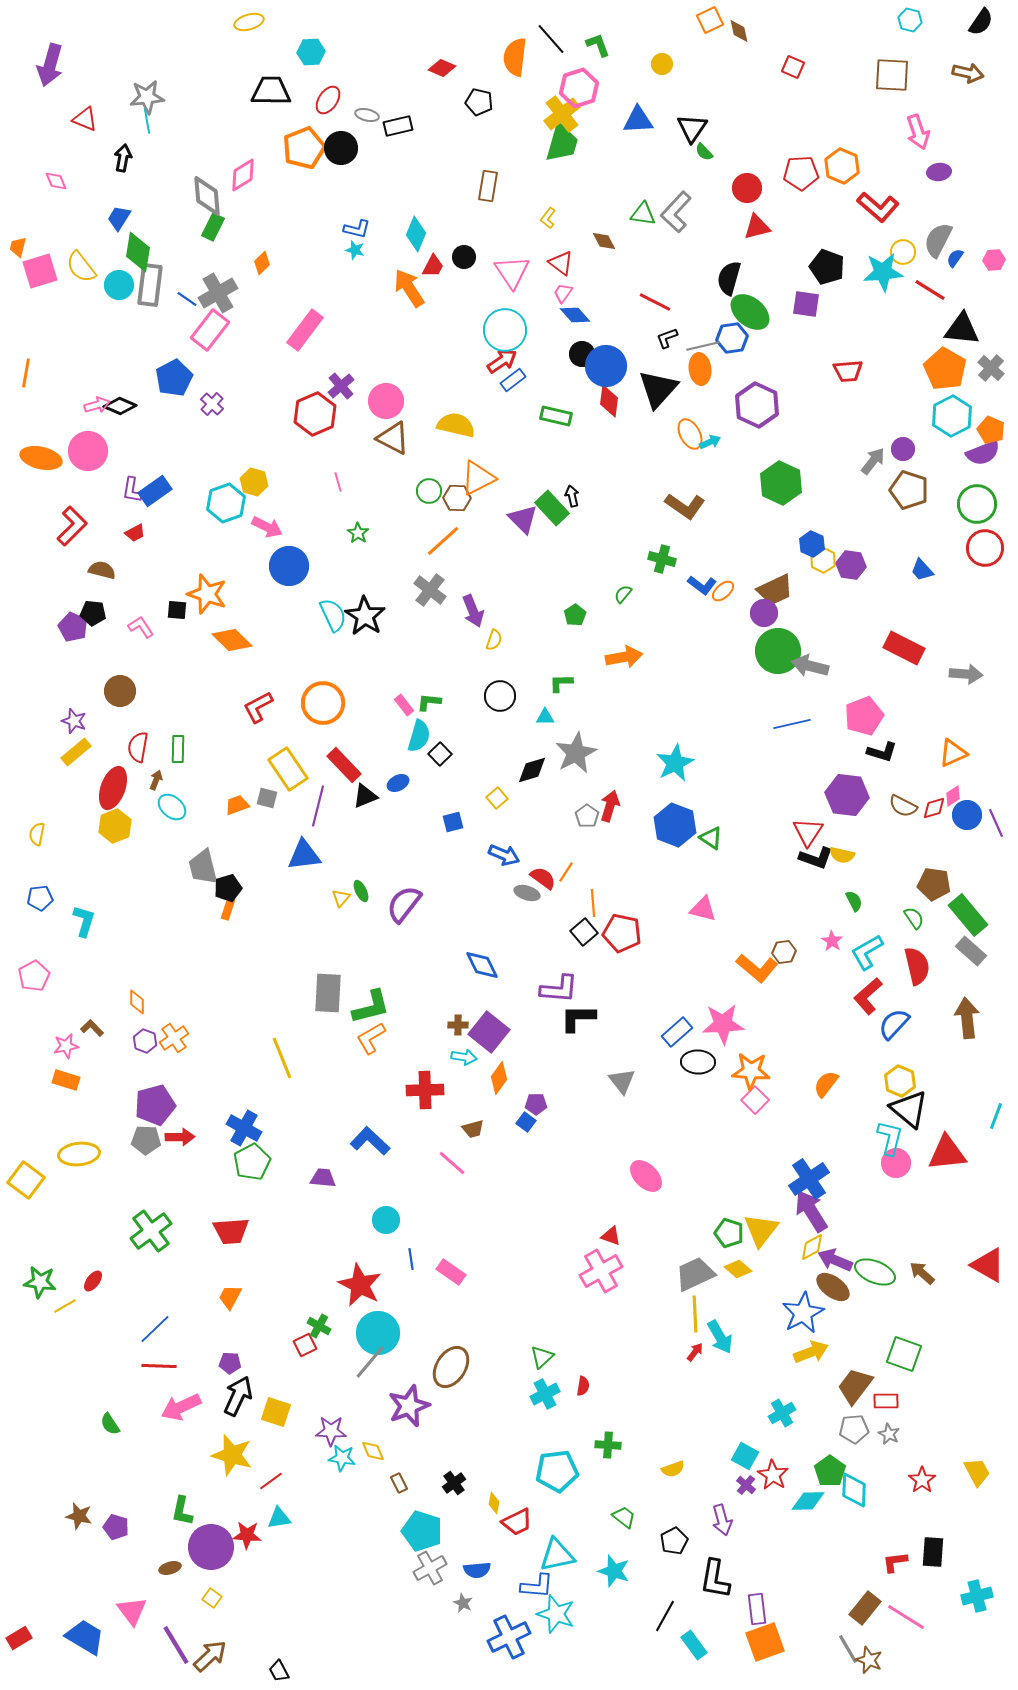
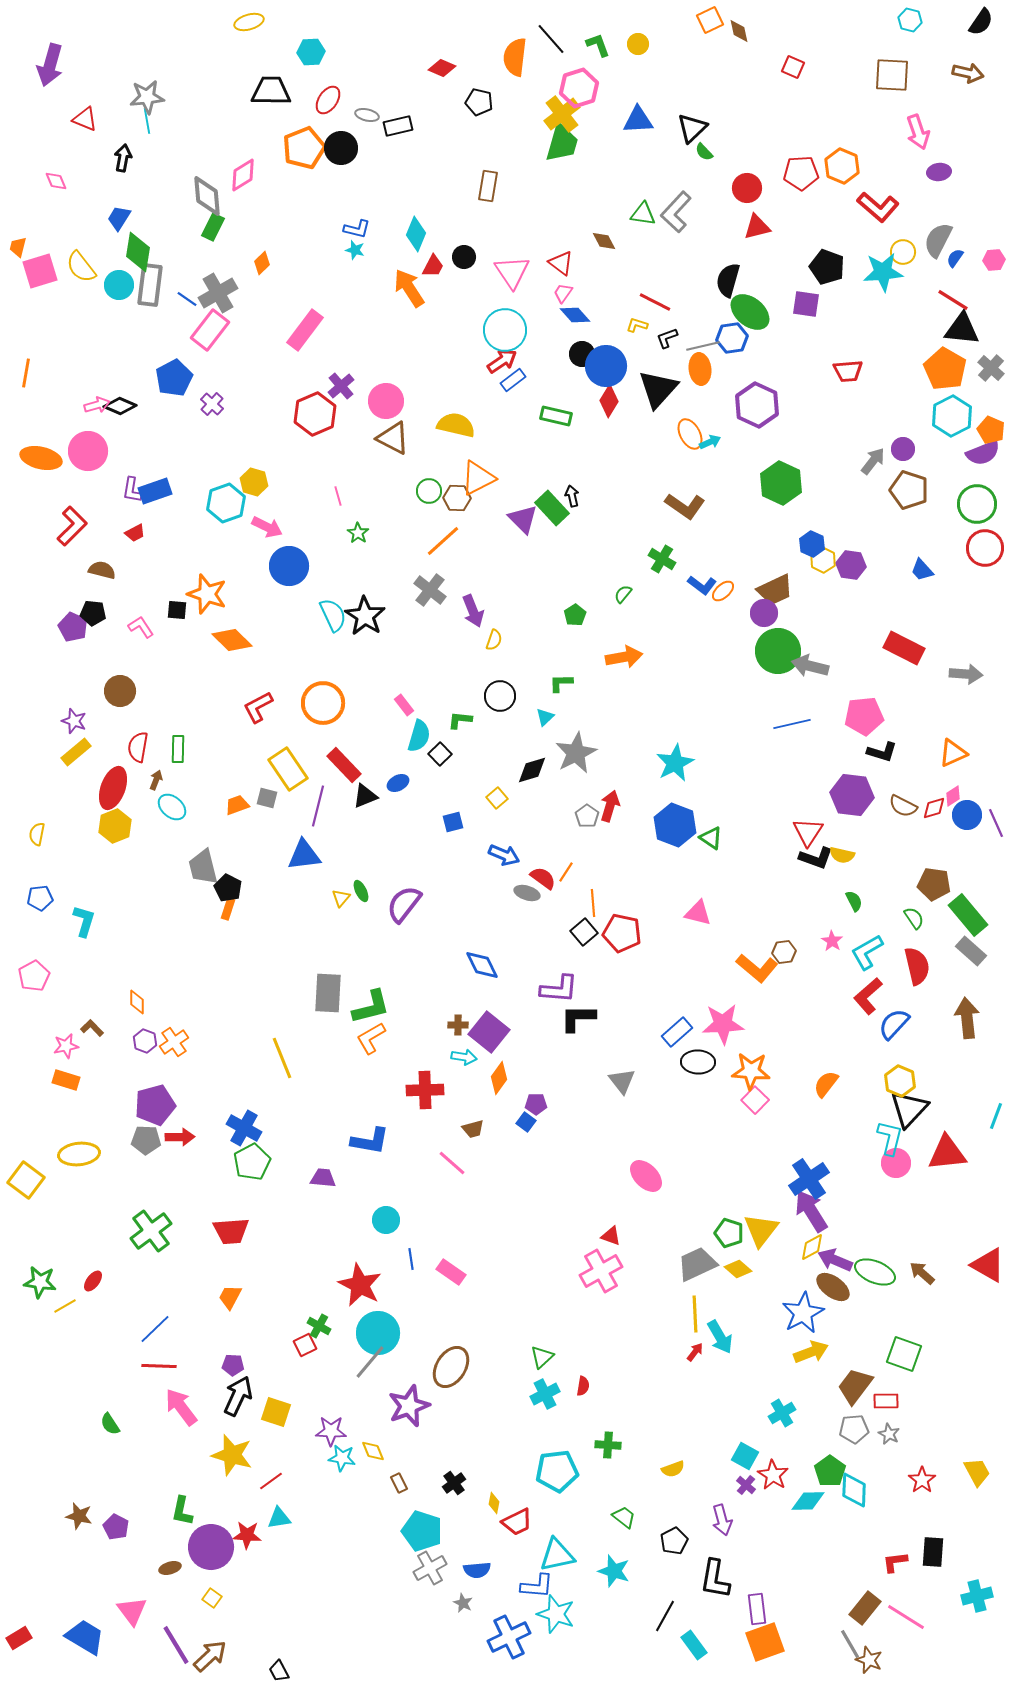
yellow circle at (662, 64): moved 24 px left, 20 px up
black triangle at (692, 128): rotated 12 degrees clockwise
yellow L-shape at (548, 218): moved 89 px right, 107 px down; rotated 70 degrees clockwise
black semicircle at (729, 278): moved 1 px left, 2 px down
red line at (930, 290): moved 23 px right, 10 px down
red diamond at (609, 401): rotated 24 degrees clockwise
pink line at (338, 482): moved 14 px down
blue rectangle at (155, 491): rotated 16 degrees clockwise
green cross at (662, 559): rotated 16 degrees clockwise
green L-shape at (429, 702): moved 31 px right, 18 px down
pink pentagon at (864, 716): rotated 15 degrees clockwise
cyan triangle at (545, 717): rotated 42 degrees counterclockwise
purple hexagon at (847, 795): moved 5 px right
black pentagon at (228, 888): rotated 28 degrees counterclockwise
pink triangle at (703, 909): moved 5 px left, 4 px down
orange cross at (174, 1038): moved 4 px down
black triangle at (909, 1109): rotated 33 degrees clockwise
blue L-shape at (370, 1141): rotated 147 degrees clockwise
gray trapezoid at (695, 1274): moved 2 px right, 10 px up
purple pentagon at (230, 1363): moved 3 px right, 2 px down
pink arrow at (181, 1407): rotated 78 degrees clockwise
purple pentagon at (116, 1527): rotated 10 degrees clockwise
gray line at (848, 1649): moved 2 px right, 5 px up
